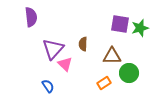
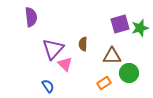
purple square: rotated 24 degrees counterclockwise
